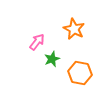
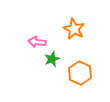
pink arrow: rotated 120 degrees counterclockwise
orange hexagon: rotated 15 degrees clockwise
